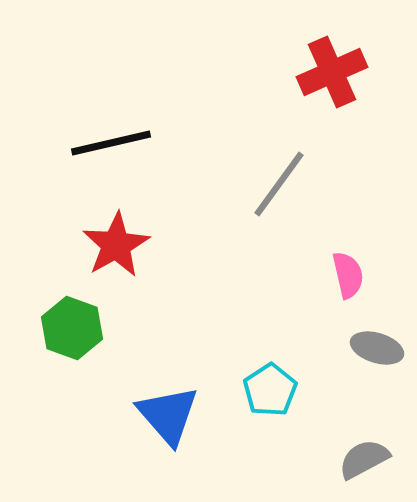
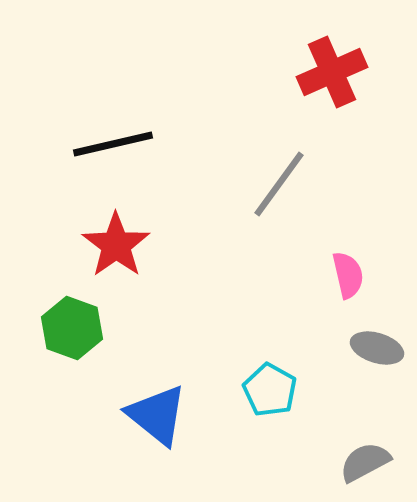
black line: moved 2 px right, 1 px down
red star: rotated 6 degrees counterclockwise
cyan pentagon: rotated 10 degrees counterclockwise
blue triangle: moved 11 px left; rotated 10 degrees counterclockwise
gray semicircle: moved 1 px right, 3 px down
